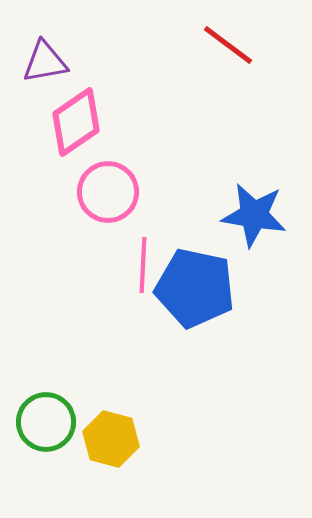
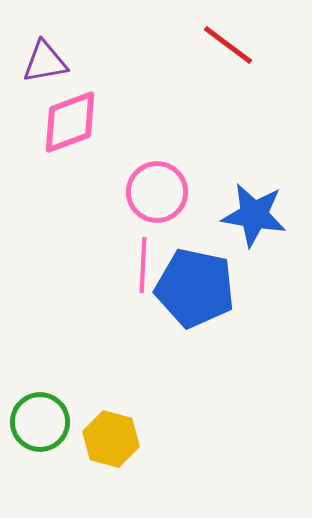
pink diamond: moved 6 px left; rotated 14 degrees clockwise
pink circle: moved 49 px right
green circle: moved 6 px left
